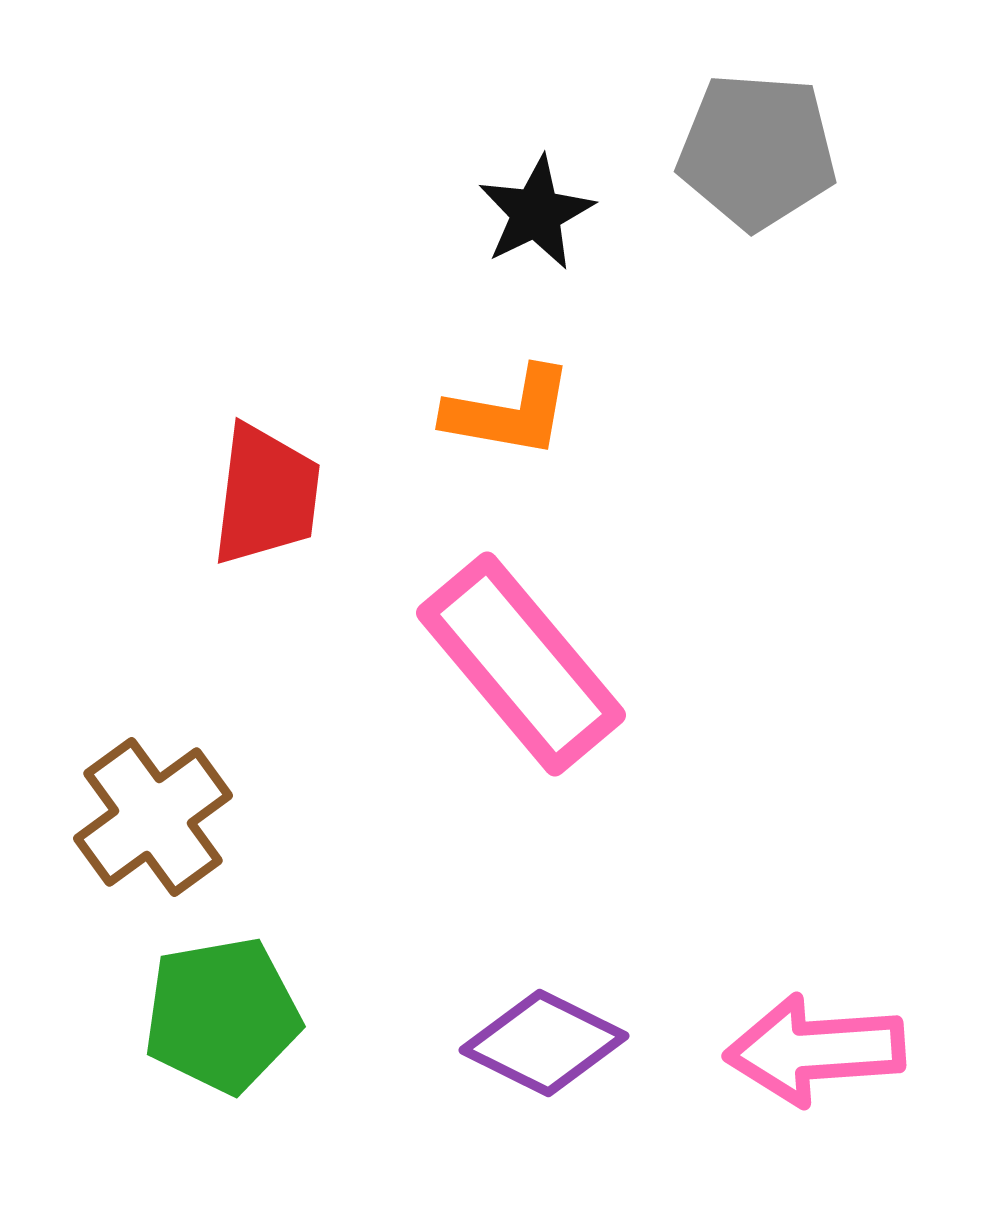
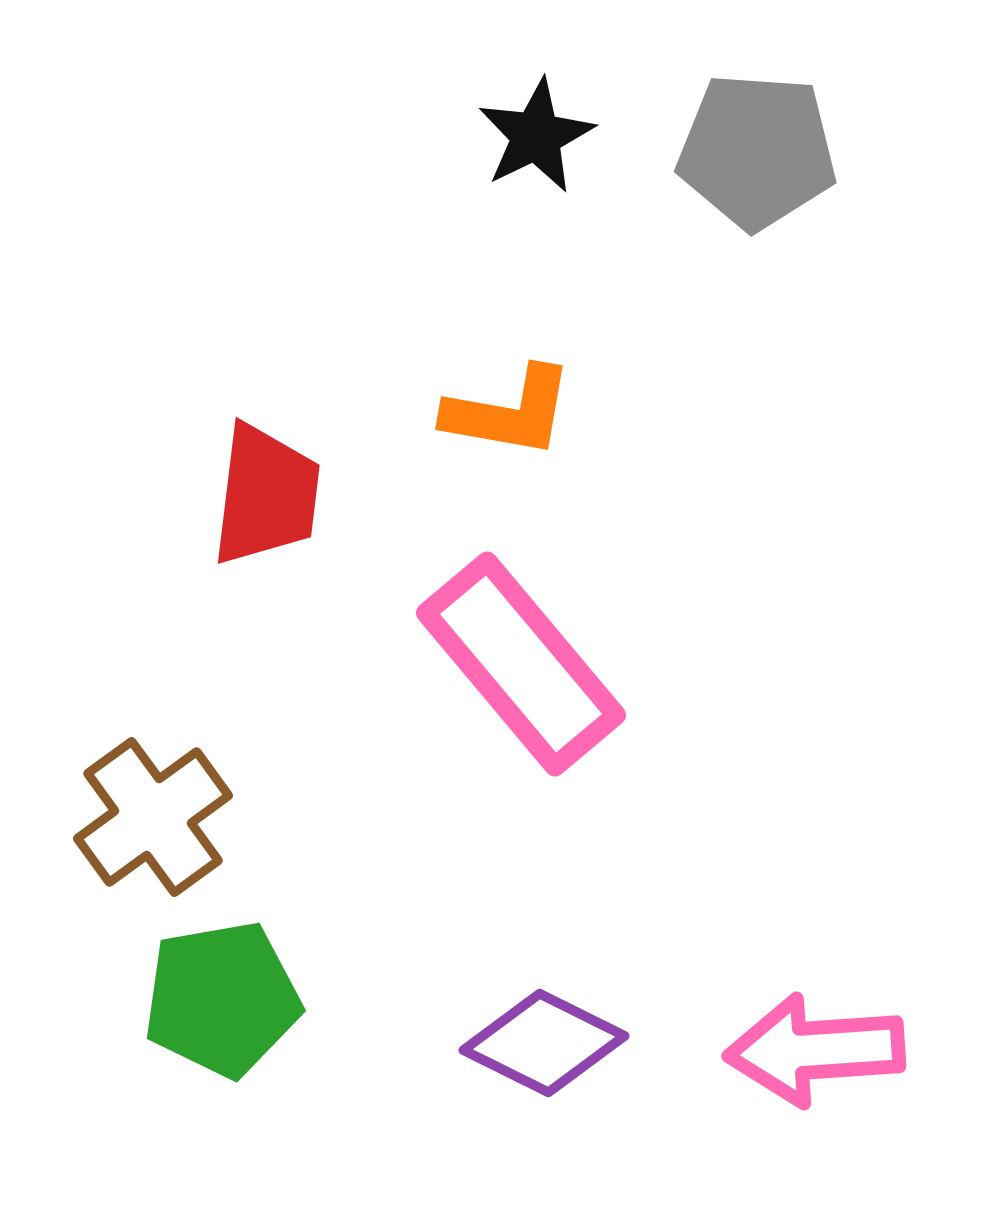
black star: moved 77 px up
green pentagon: moved 16 px up
